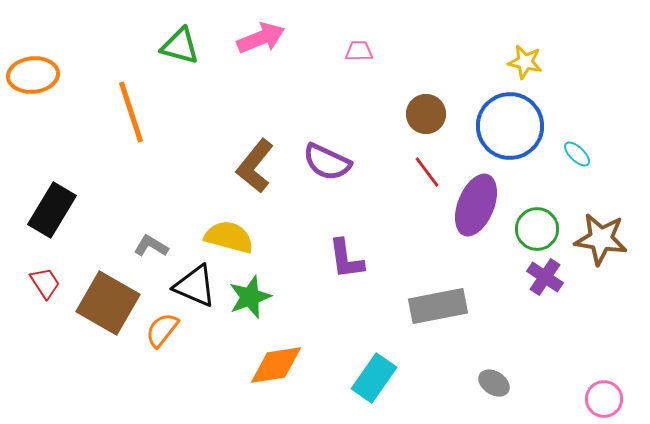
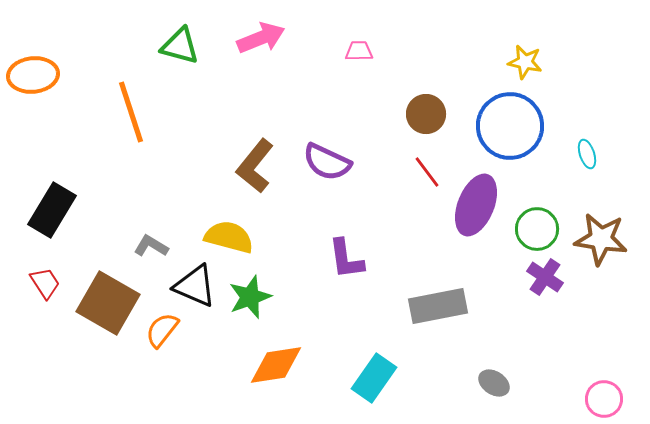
cyan ellipse: moved 10 px right; rotated 28 degrees clockwise
